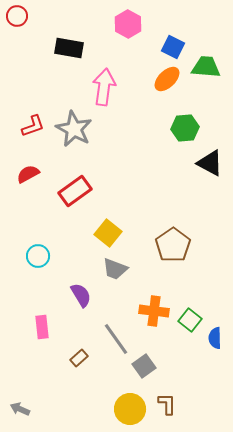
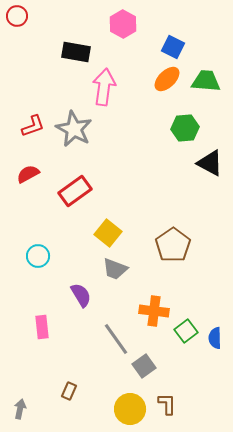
pink hexagon: moved 5 px left
black rectangle: moved 7 px right, 4 px down
green trapezoid: moved 14 px down
green square: moved 4 px left, 11 px down; rotated 15 degrees clockwise
brown rectangle: moved 10 px left, 33 px down; rotated 24 degrees counterclockwise
gray arrow: rotated 78 degrees clockwise
